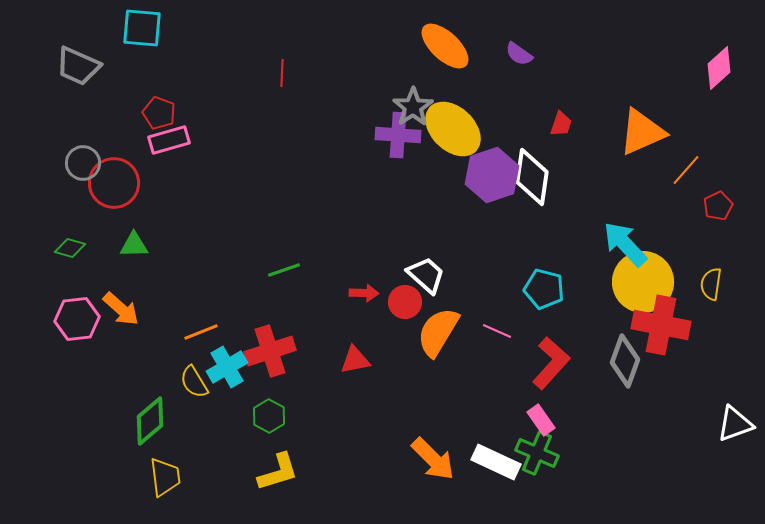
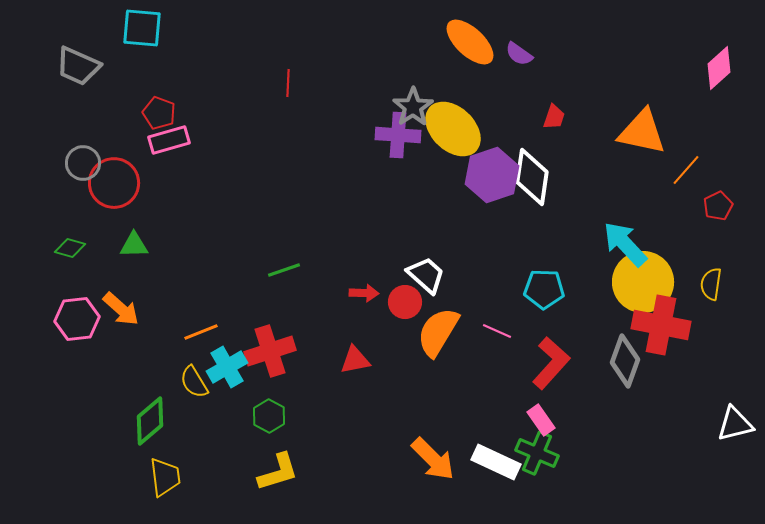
orange ellipse at (445, 46): moved 25 px right, 4 px up
red line at (282, 73): moved 6 px right, 10 px down
red trapezoid at (561, 124): moved 7 px left, 7 px up
orange triangle at (642, 132): rotated 36 degrees clockwise
cyan pentagon at (544, 289): rotated 12 degrees counterclockwise
white triangle at (735, 424): rotated 6 degrees clockwise
